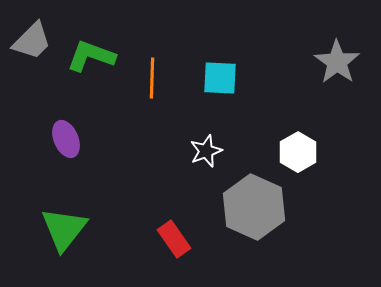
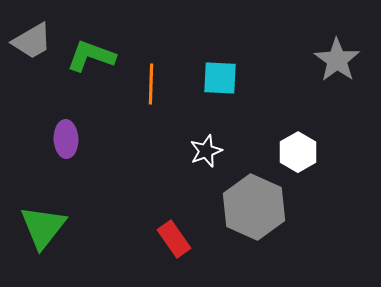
gray trapezoid: rotated 15 degrees clockwise
gray star: moved 2 px up
orange line: moved 1 px left, 6 px down
purple ellipse: rotated 21 degrees clockwise
green triangle: moved 21 px left, 2 px up
